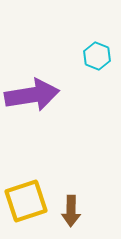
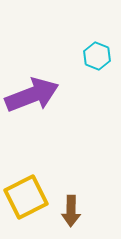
purple arrow: rotated 12 degrees counterclockwise
yellow square: moved 4 px up; rotated 9 degrees counterclockwise
